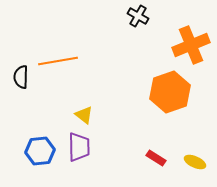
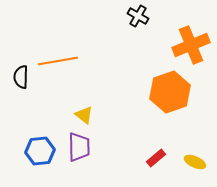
red rectangle: rotated 72 degrees counterclockwise
